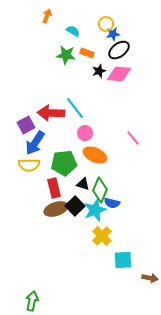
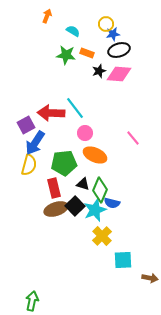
black ellipse: rotated 20 degrees clockwise
yellow semicircle: rotated 75 degrees counterclockwise
